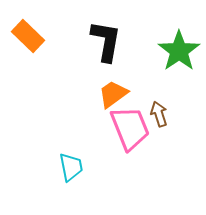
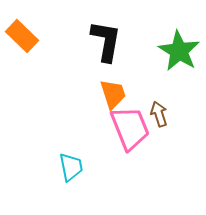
orange rectangle: moved 6 px left
green star: rotated 6 degrees counterclockwise
orange trapezoid: rotated 108 degrees clockwise
